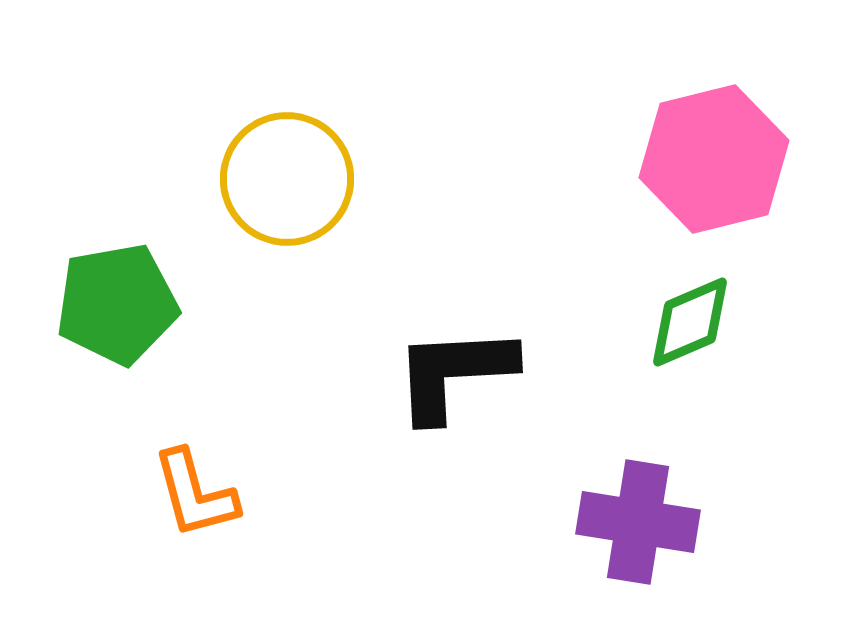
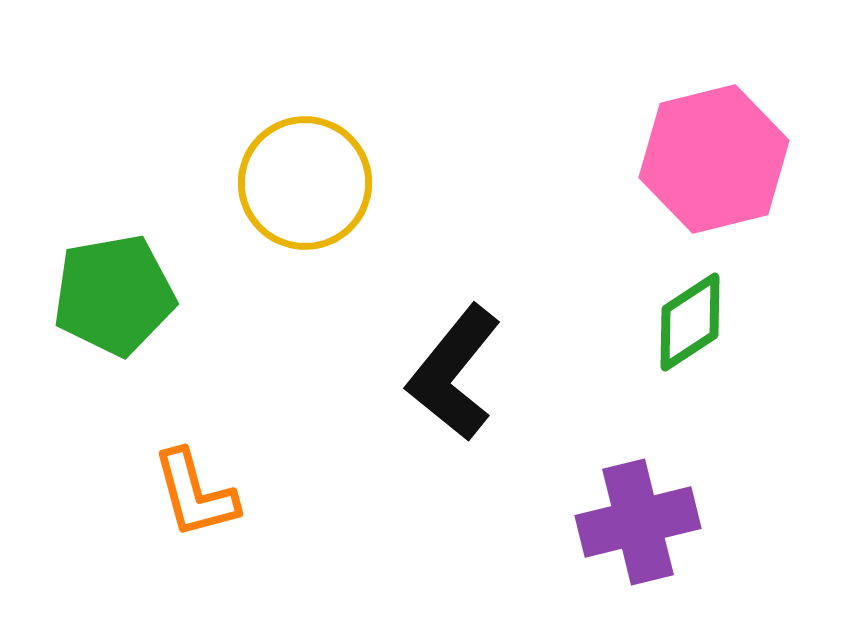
yellow circle: moved 18 px right, 4 px down
green pentagon: moved 3 px left, 9 px up
green diamond: rotated 10 degrees counterclockwise
black L-shape: rotated 48 degrees counterclockwise
purple cross: rotated 23 degrees counterclockwise
